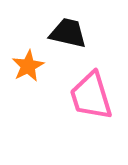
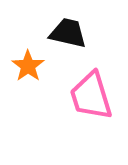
orange star: rotated 8 degrees counterclockwise
